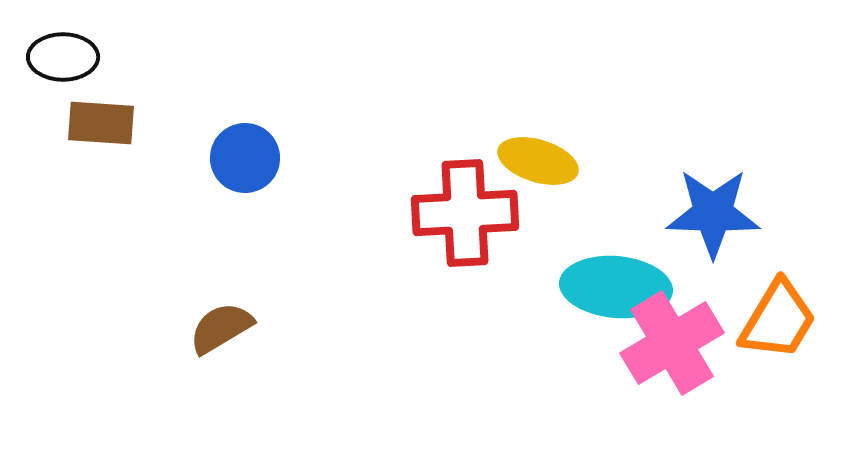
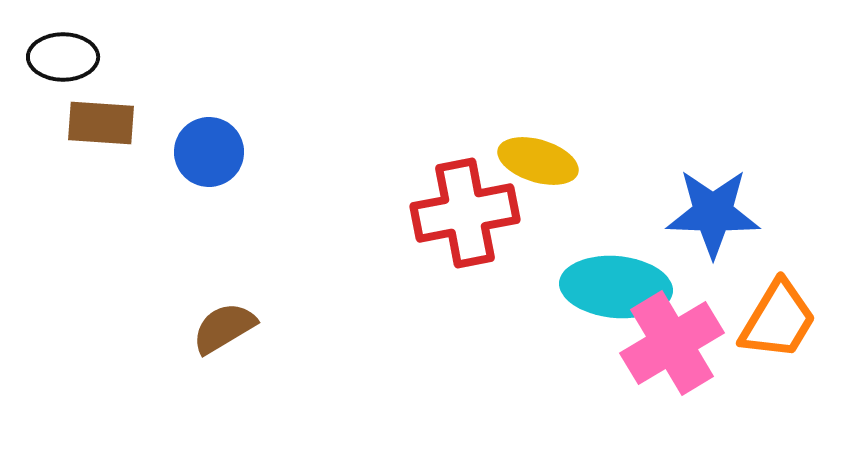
blue circle: moved 36 px left, 6 px up
red cross: rotated 8 degrees counterclockwise
brown semicircle: moved 3 px right
